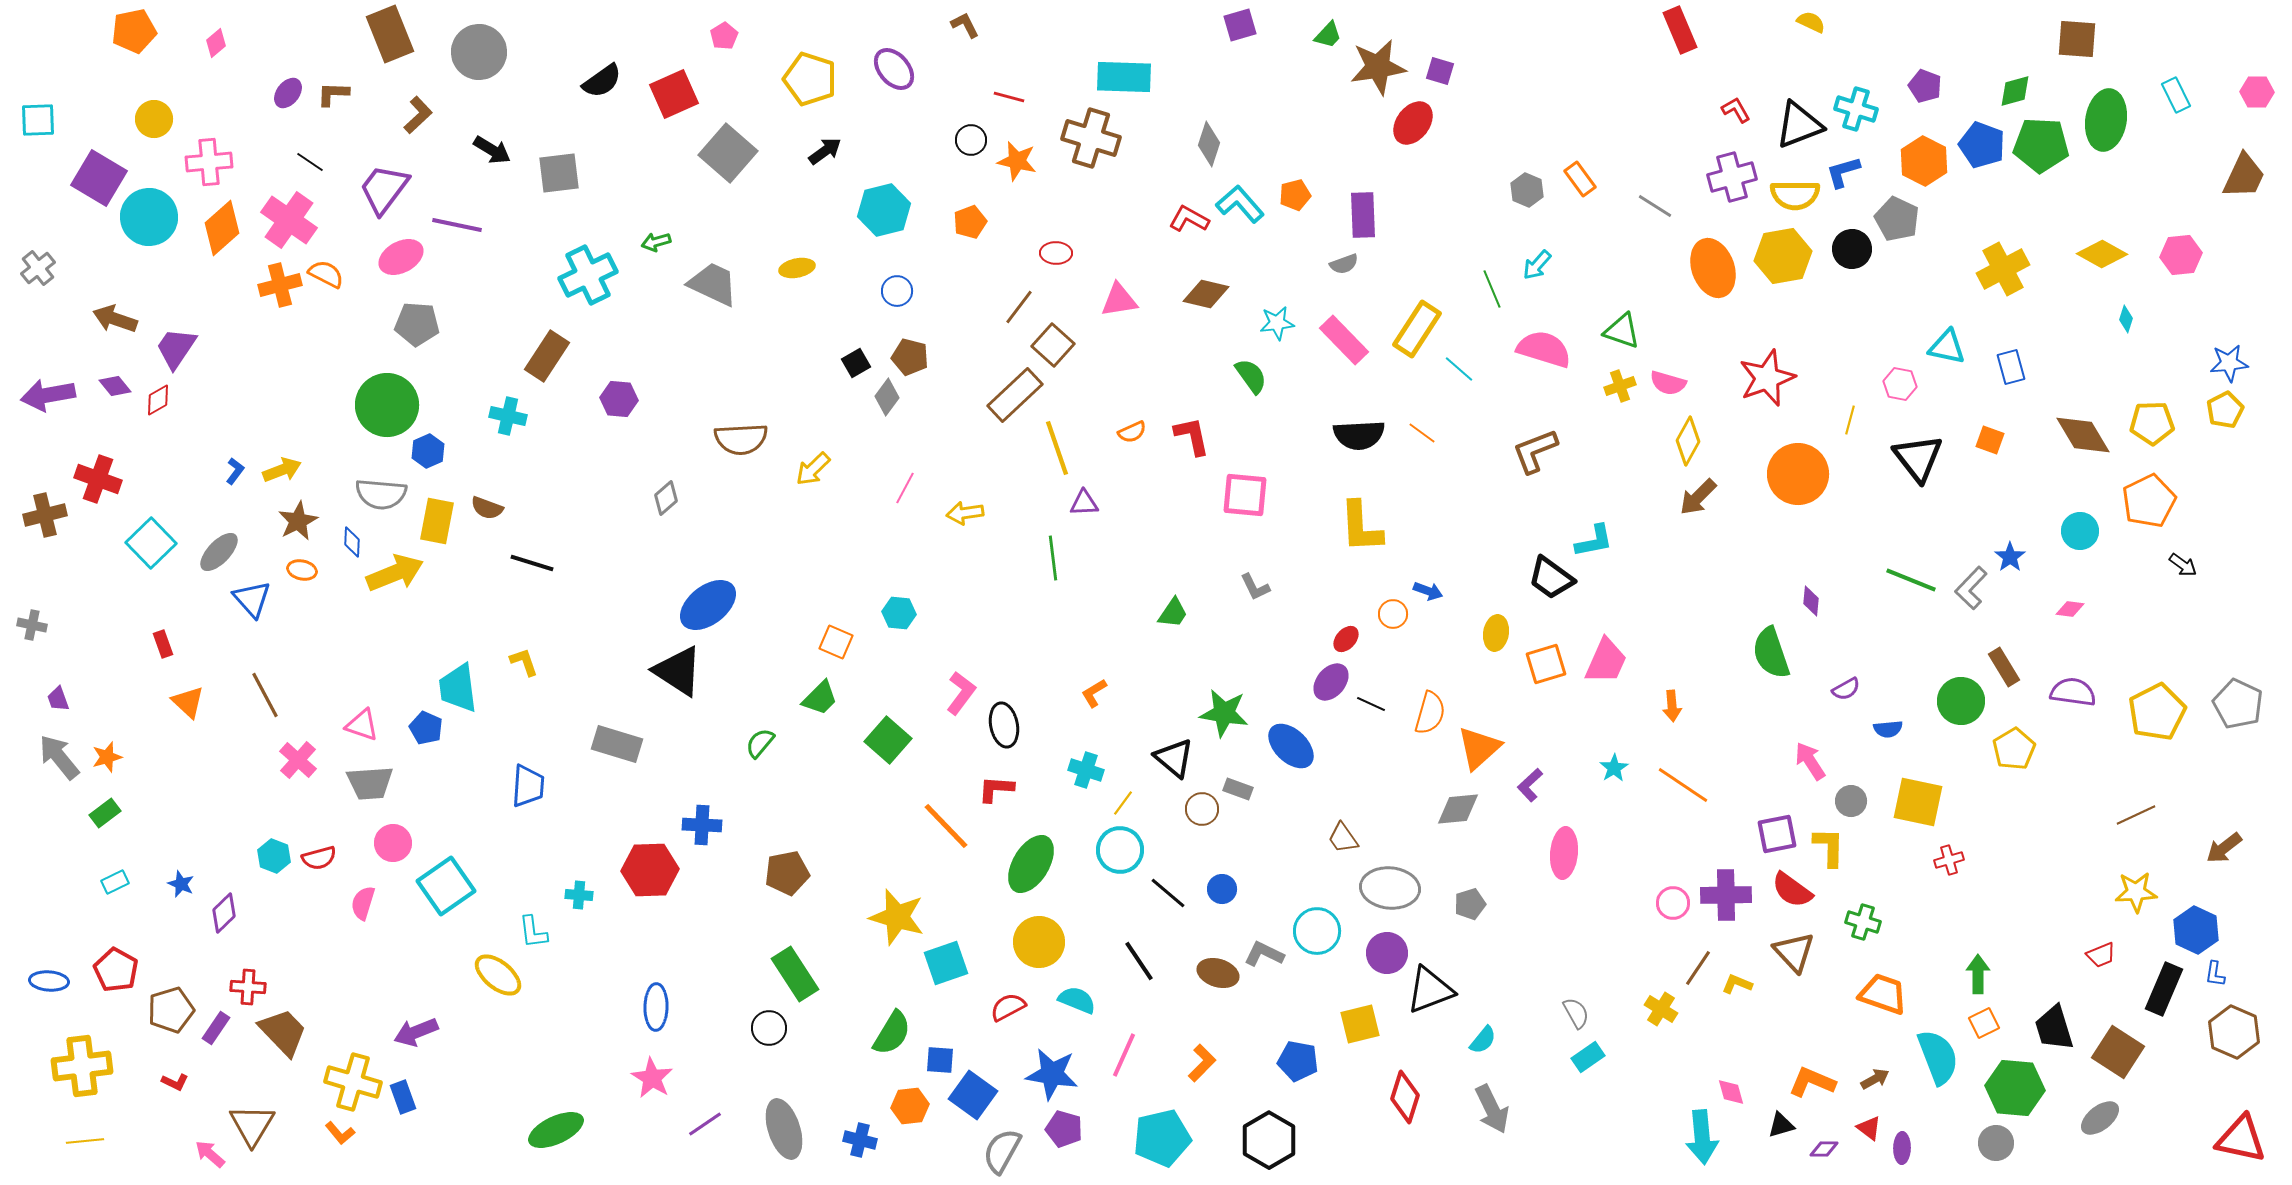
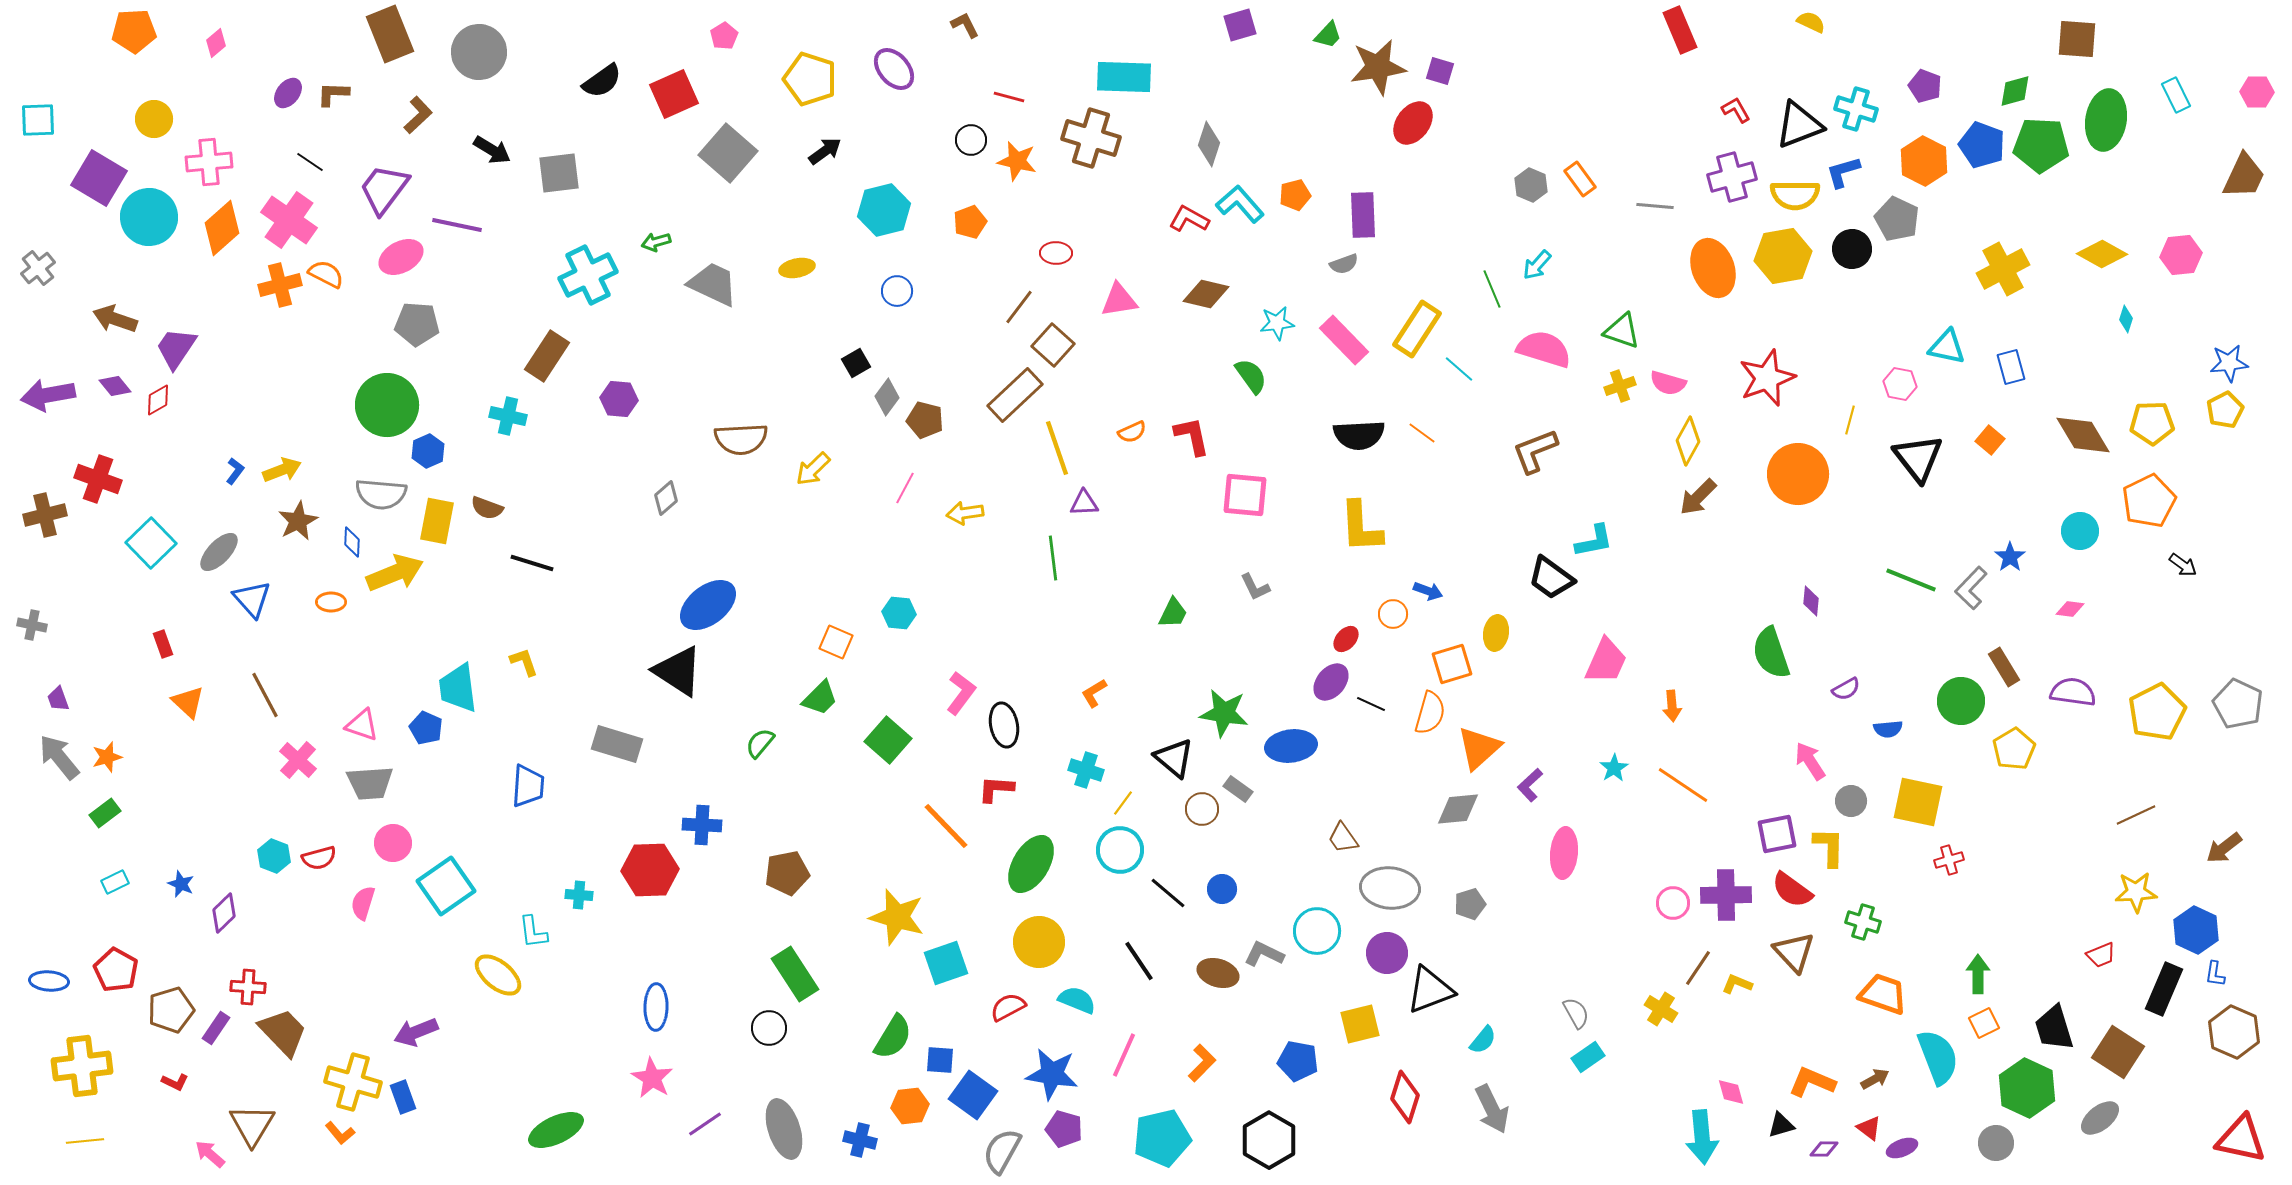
orange pentagon at (134, 31): rotated 9 degrees clockwise
gray hexagon at (1527, 190): moved 4 px right, 5 px up
gray line at (1655, 206): rotated 27 degrees counterclockwise
brown pentagon at (910, 357): moved 15 px right, 63 px down
orange square at (1990, 440): rotated 20 degrees clockwise
orange ellipse at (302, 570): moved 29 px right, 32 px down; rotated 12 degrees counterclockwise
green trapezoid at (1173, 613): rotated 8 degrees counterclockwise
orange square at (1546, 664): moved 94 px left
blue ellipse at (1291, 746): rotated 51 degrees counterclockwise
gray rectangle at (1238, 789): rotated 16 degrees clockwise
green semicircle at (892, 1033): moved 1 px right, 4 px down
green hexagon at (2015, 1088): moved 12 px right; rotated 20 degrees clockwise
purple ellipse at (1902, 1148): rotated 68 degrees clockwise
